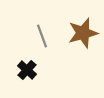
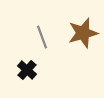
gray line: moved 1 px down
